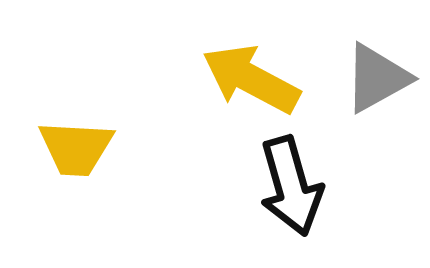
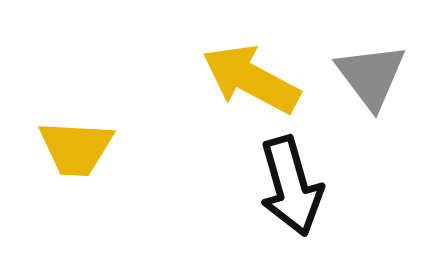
gray triangle: moved 6 px left, 2 px up; rotated 38 degrees counterclockwise
